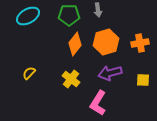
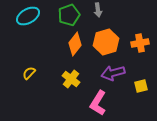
green pentagon: rotated 20 degrees counterclockwise
purple arrow: moved 3 px right
yellow square: moved 2 px left, 6 px down; rotated 16 degrees counterclockwise
